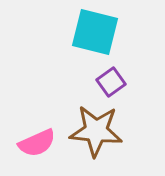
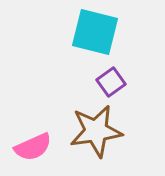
brown star: rotated 14 degrees counterclockwise
pink semicircle: moved 4 px left, 4 px down
